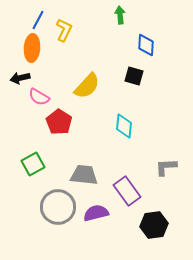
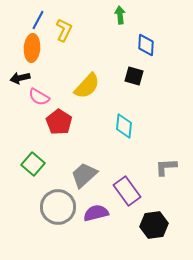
green square: rotated 20 degrees counterclockwise
gray trapezoid: rotated 48 degrees counterclockwise
